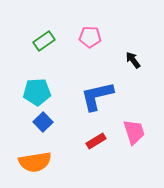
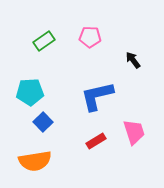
cyan pentagon: moved 7 px left
orange semicircle: moved 1 px up
